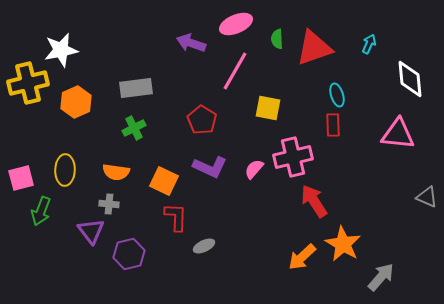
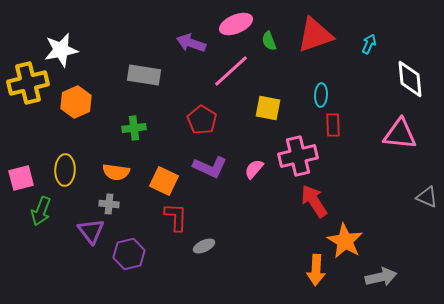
green semicircle: moved 8 px left, 2 px down; rotated 18 degrees counterclockwise
red triangle: moved 1 px right, 13 px up
pink line: moved 4 px left; rotated 18 degrees clockwise
gray rectangle: moved 8 px right, 13 px up; rotated 16 degrees clockwise
cyan ellipse: moved 16 px left; rotated 20 degrees clockwise
green cross: rotated 20 degrees clockwise
pink triangle: moved 2 px right
pink cross: moved 5 px right, 1 px up
orange star: moved 2 px right, 3 px up
orange arrow: moved 14 px right, 13 px down; rotated 44 degrees counterclockwise
gray arrow: rotated 36 degrees clockwise
